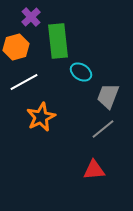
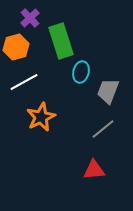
purple cross: moved 1 px left, 1 px down
green rectangle: moved 3 px right; rotated 12 degrees counterclockwise
cyan ellipse: rotated 70 degrees clockwise
gray trapezoid: moved 5 px up
